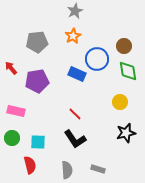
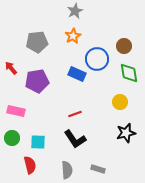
green diamond: moved 1 px right, 2 px down
red line: rotated 64 degrees counterclockwise
